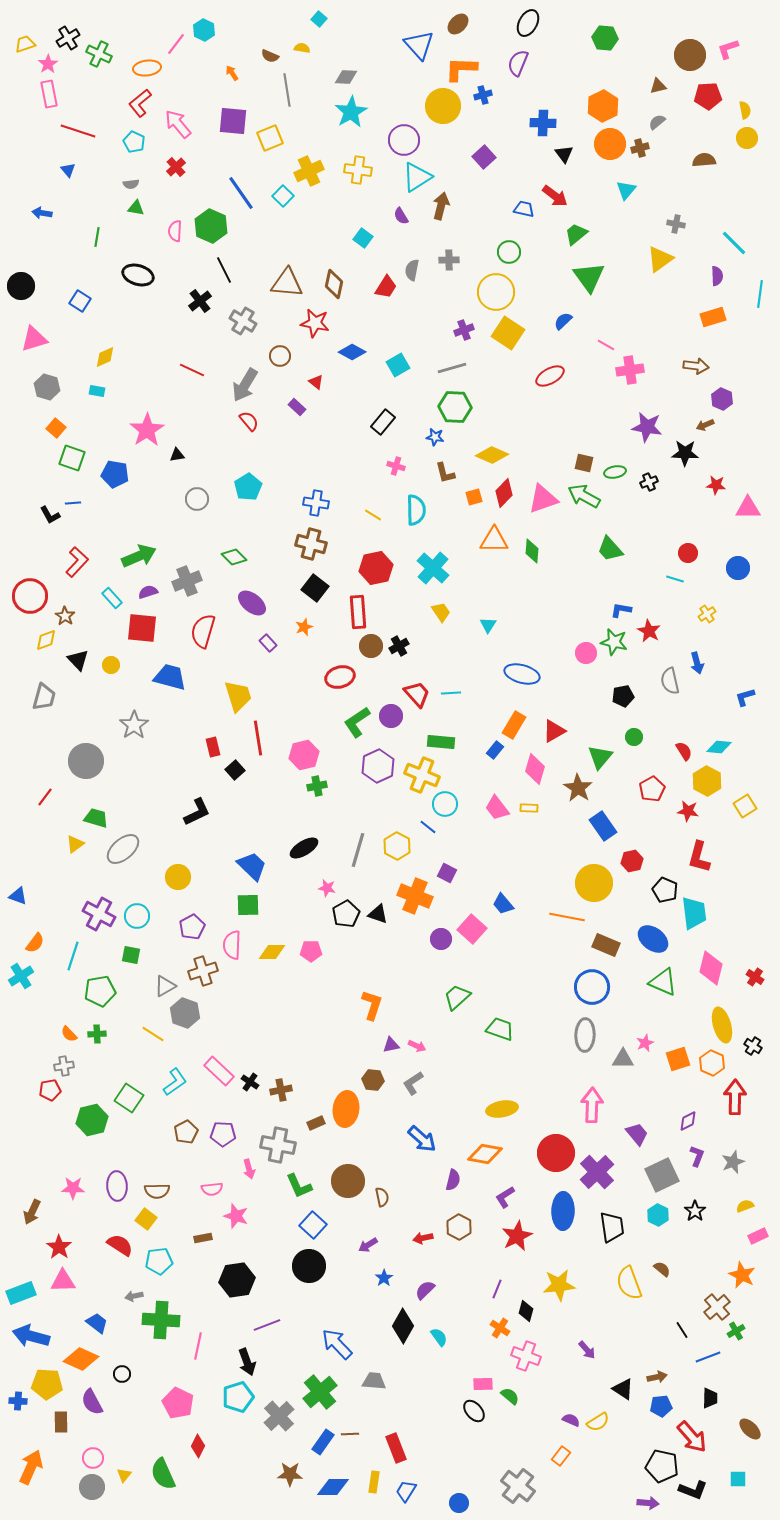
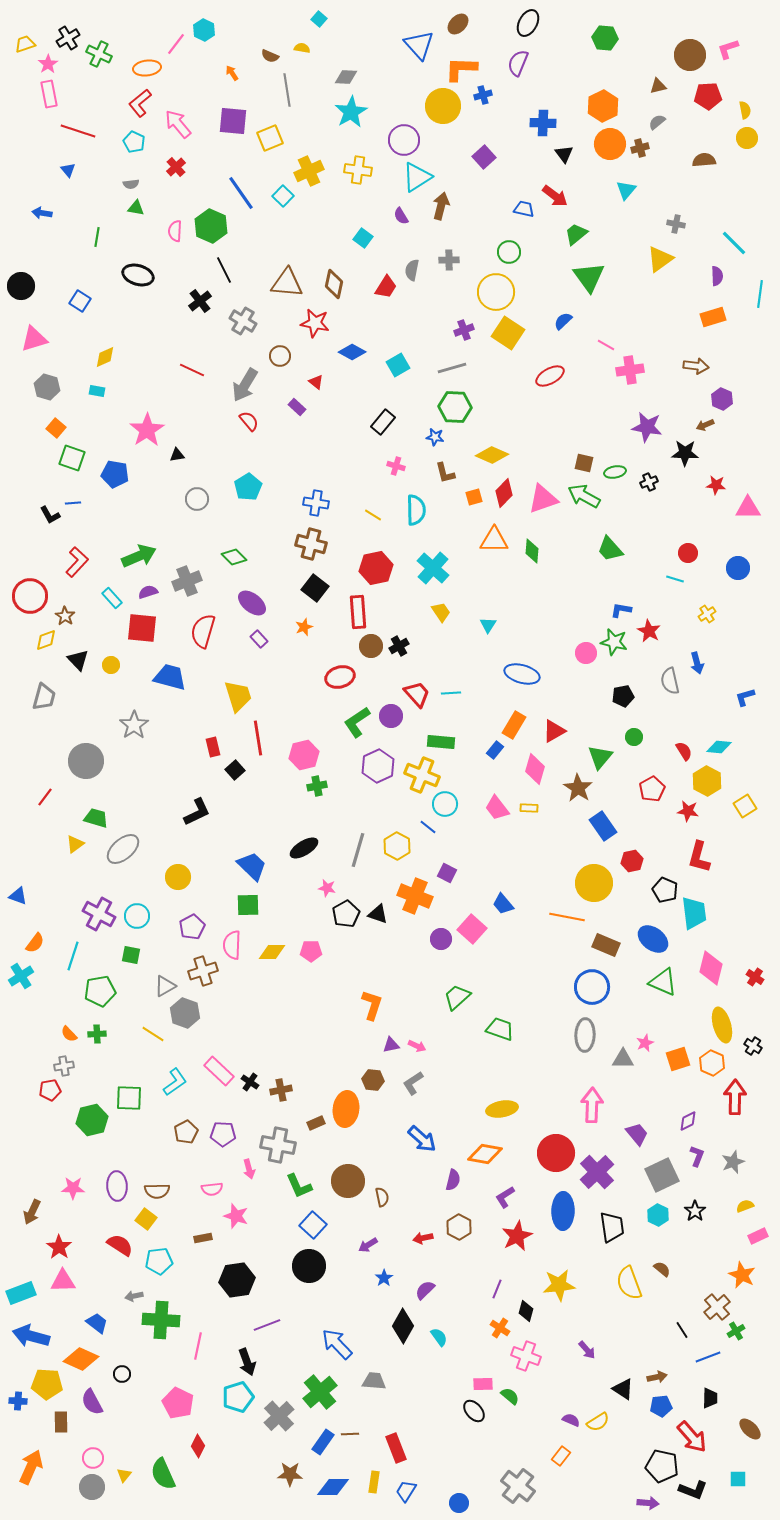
purple rectangle at (268, 643): moved 9 px left, 4 px up
green square at (129, 1098): rotated 32 degrees counterclockwise
